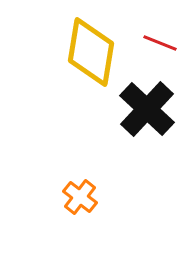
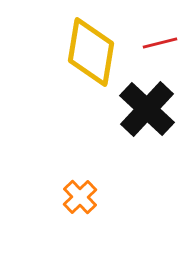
red line: rotated 36 degrees counterclockwise
orange cross: rotated 8 degrees clockwise
